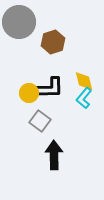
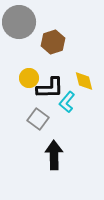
yellow circle: moved 15 px up
cyan L-shape: moved 17 px left, 4 px down
gray square: moved 2 px left, 2 px up
